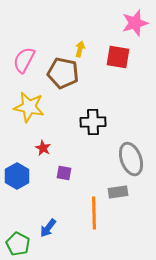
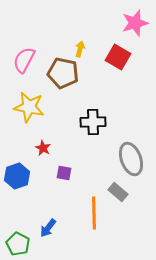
red square: rotated 20 degrees clockwise
blue hexagon: rotated 10 degrees clockwise
gray rectangle: rotated 48 degrees clockwise
